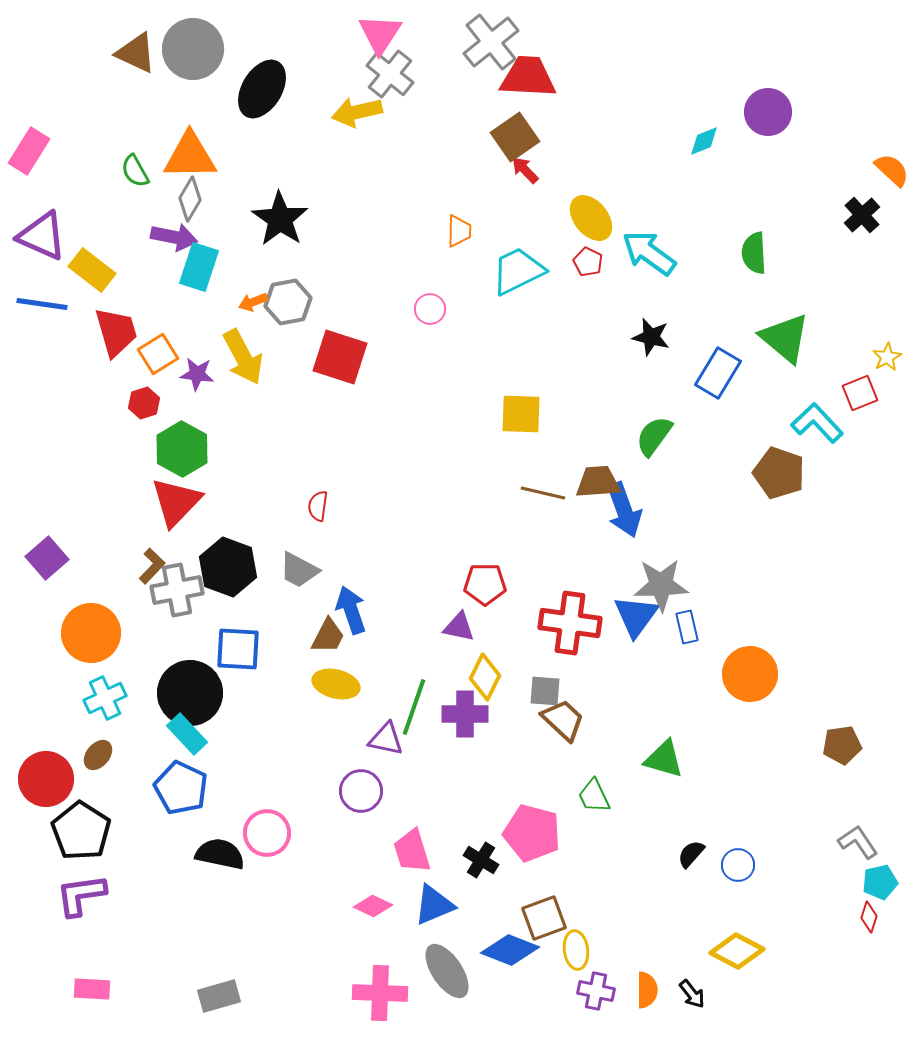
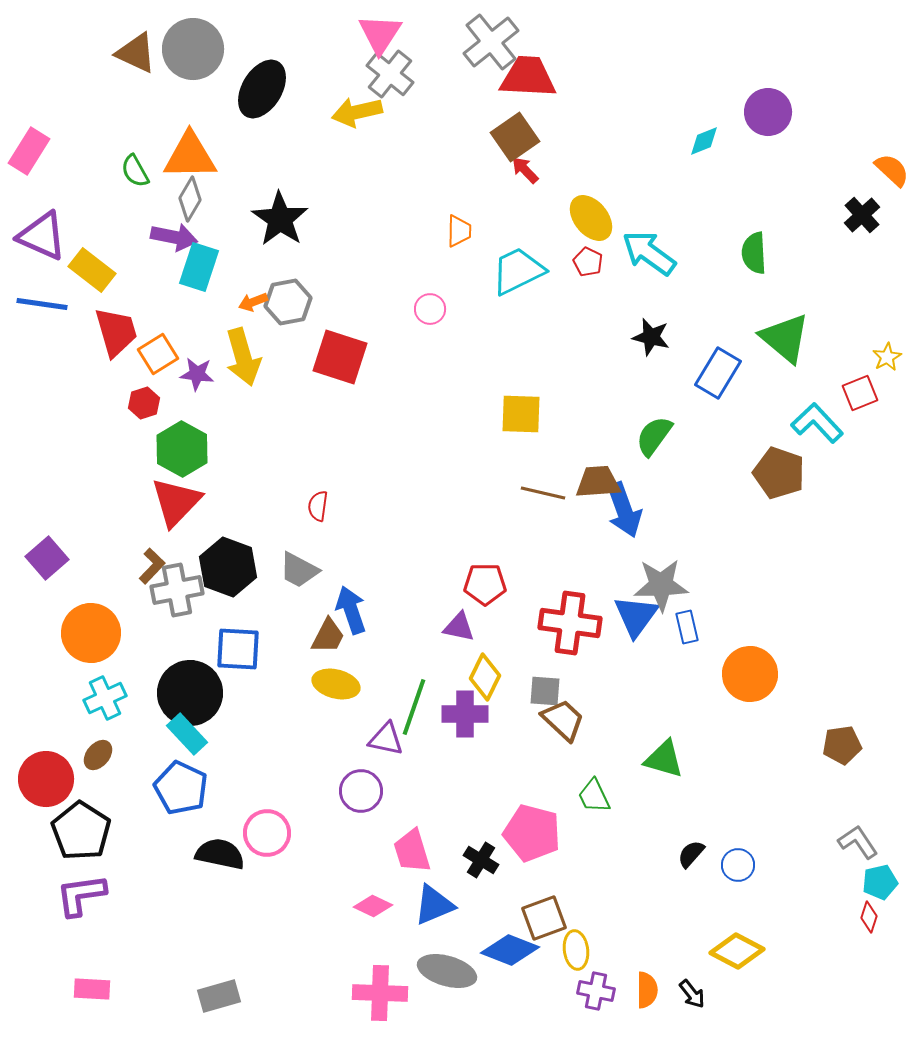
yellow arrow at (243, 357): rotated 12 degrees clockwise
gray ellipse at (447, 971): rotated 40 degrees counterclockwise
